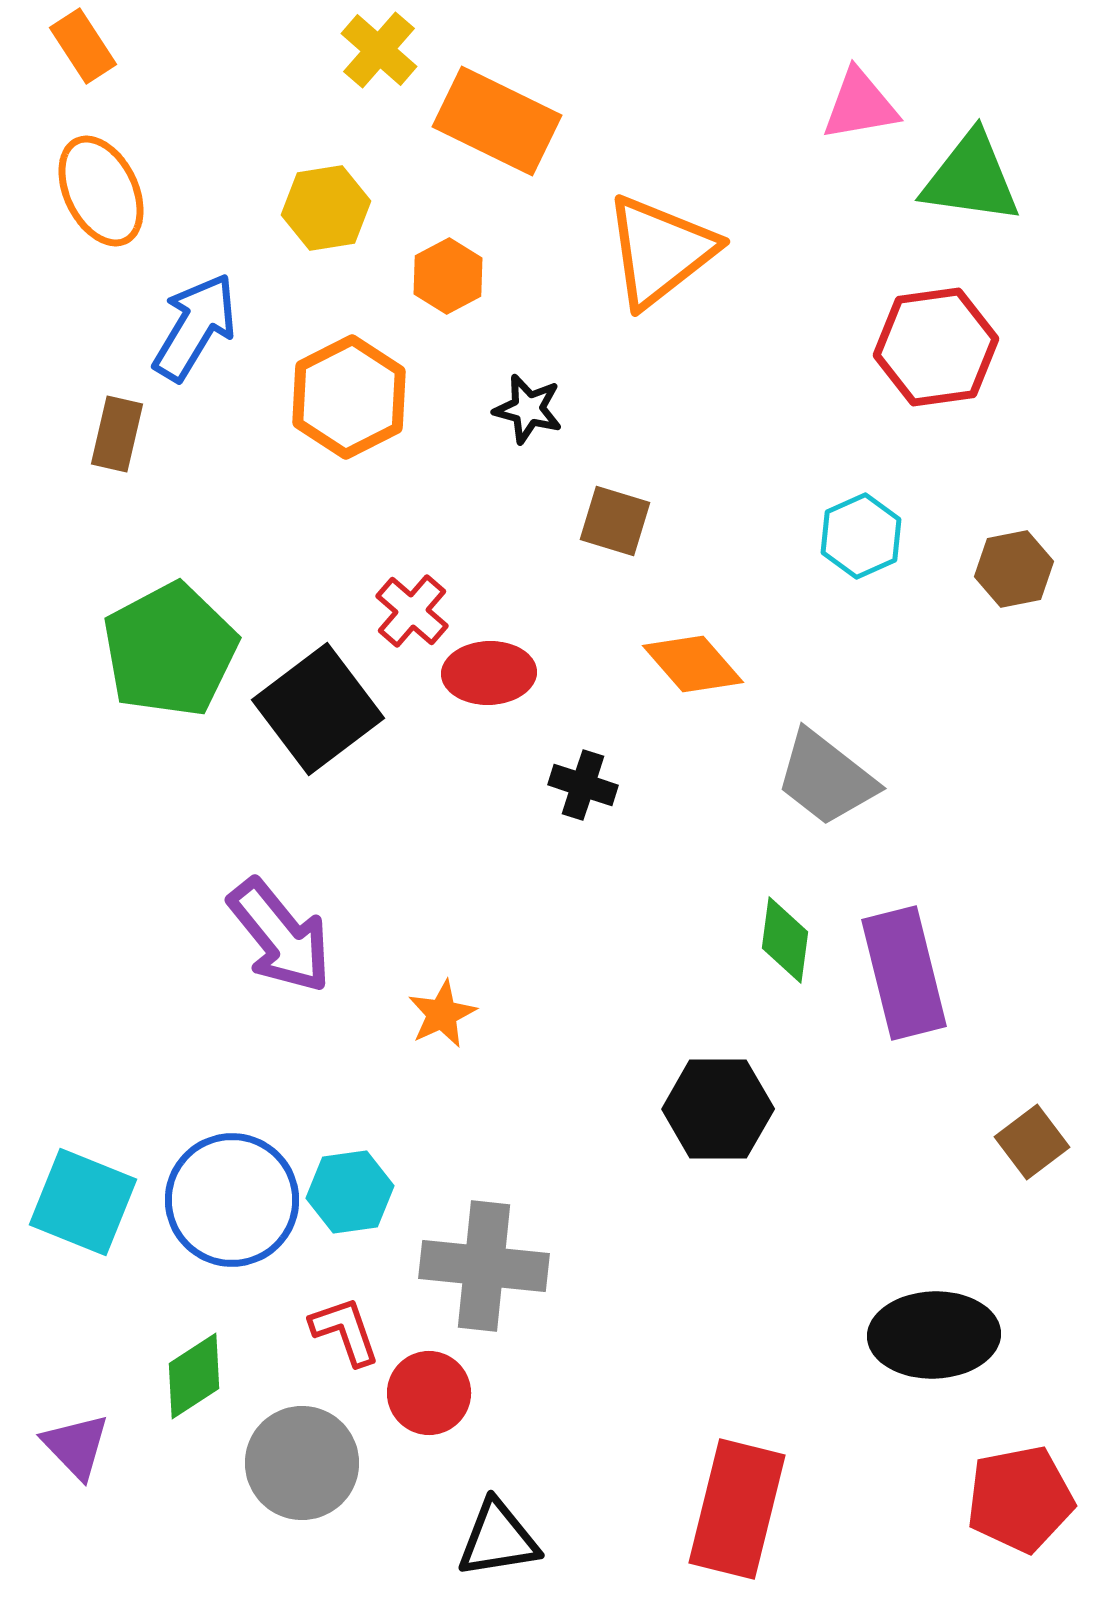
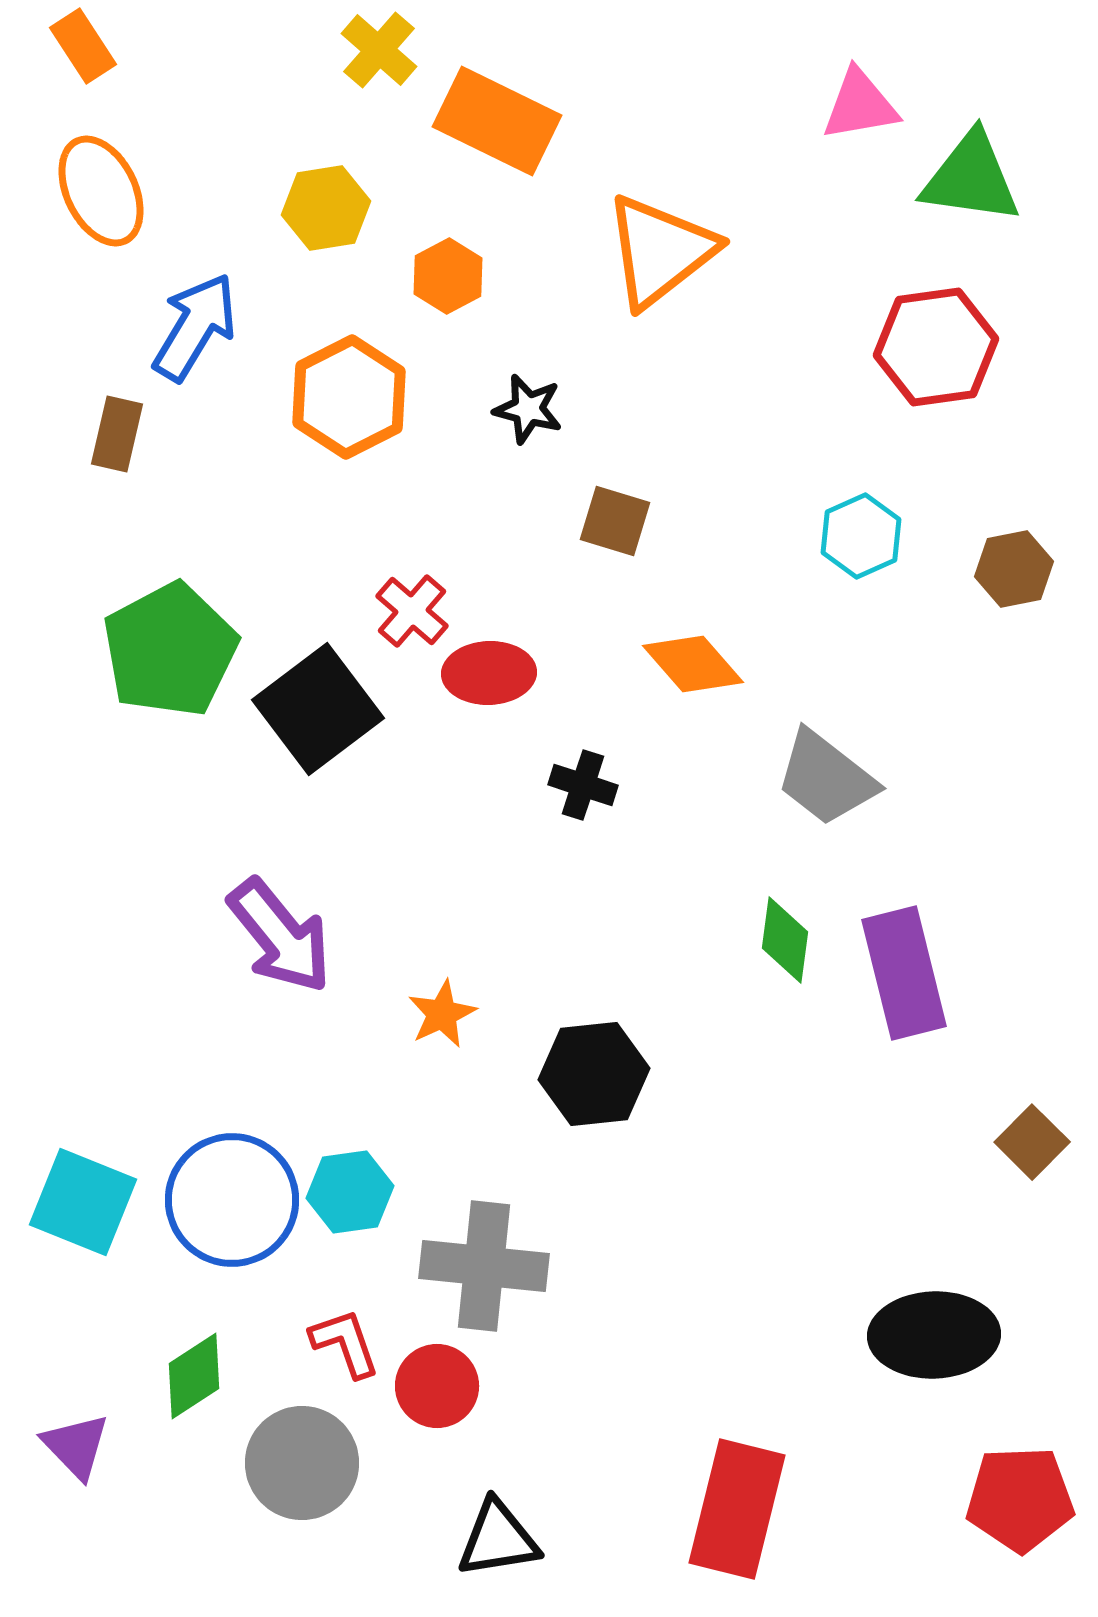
black hexagon at (718, 1109): moved 124 px left, 35 px up; rotated 6 degrees counterclockwise
brown square at (1032, 1142): rotated 8 degrees counterclockwise
red L-shape at (345, 1331): moved 12 px down
red circle at (429, 1393): moved 8 px right, 7 px up
red pentagon at (1020, 1499): rotated 9 degrees clockwise
